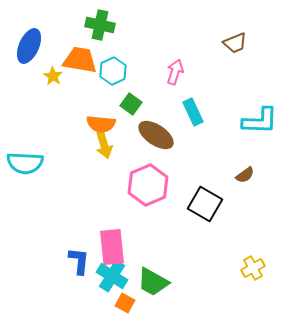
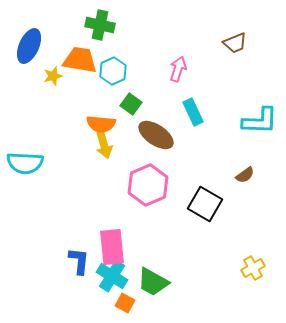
pink arrow: moved 3 px right, 3 px up
yellow star: rotated 24 degrees clockwise
